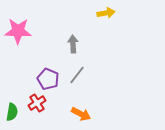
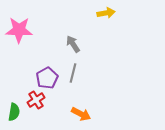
pink star: moved 1 px right, 1 px up
gray arrow: rotated 30 degrees counterclockwise
gray line: moved 4 px left, 2 px up; rotated 24 degrees counterclockwise
purple pentagon: moved 1 px left, 1 px up; rotated 20 degrees clockwise
red cross: moved 1 px left, 3 px up
green semicircle: moved 2 px right
